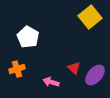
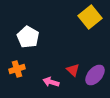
red triangle: moved 1 px left, 2 px down
